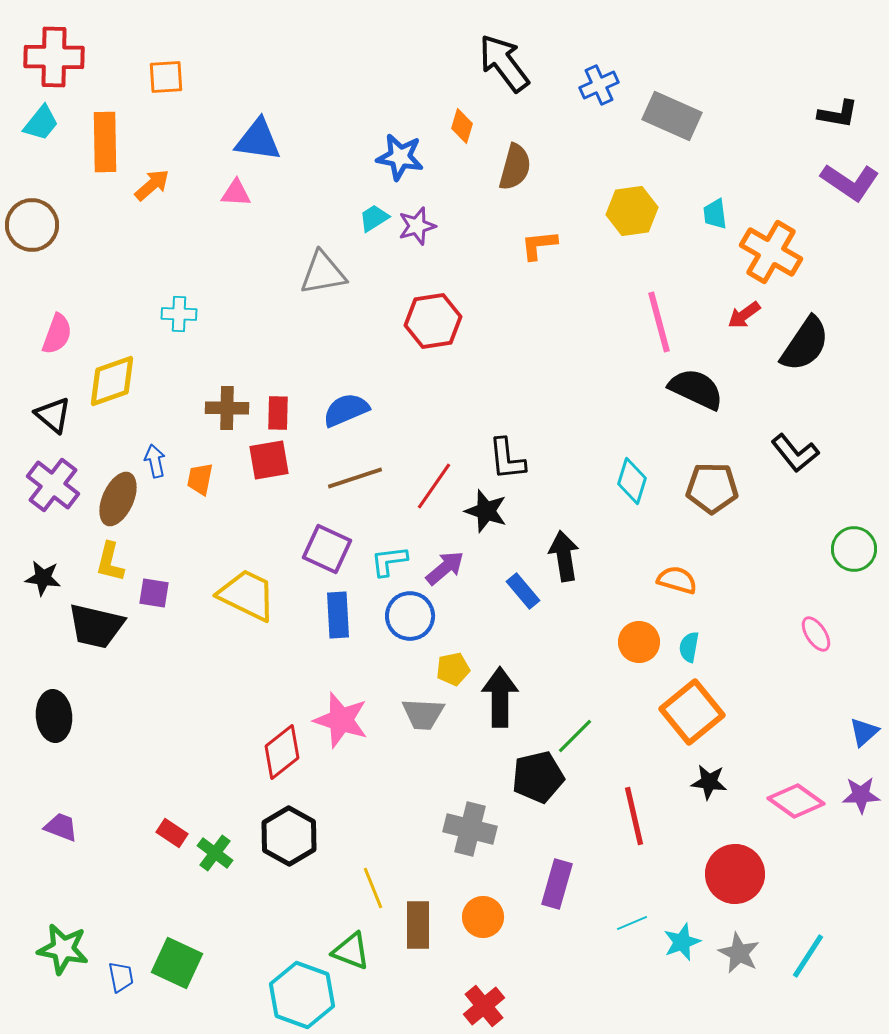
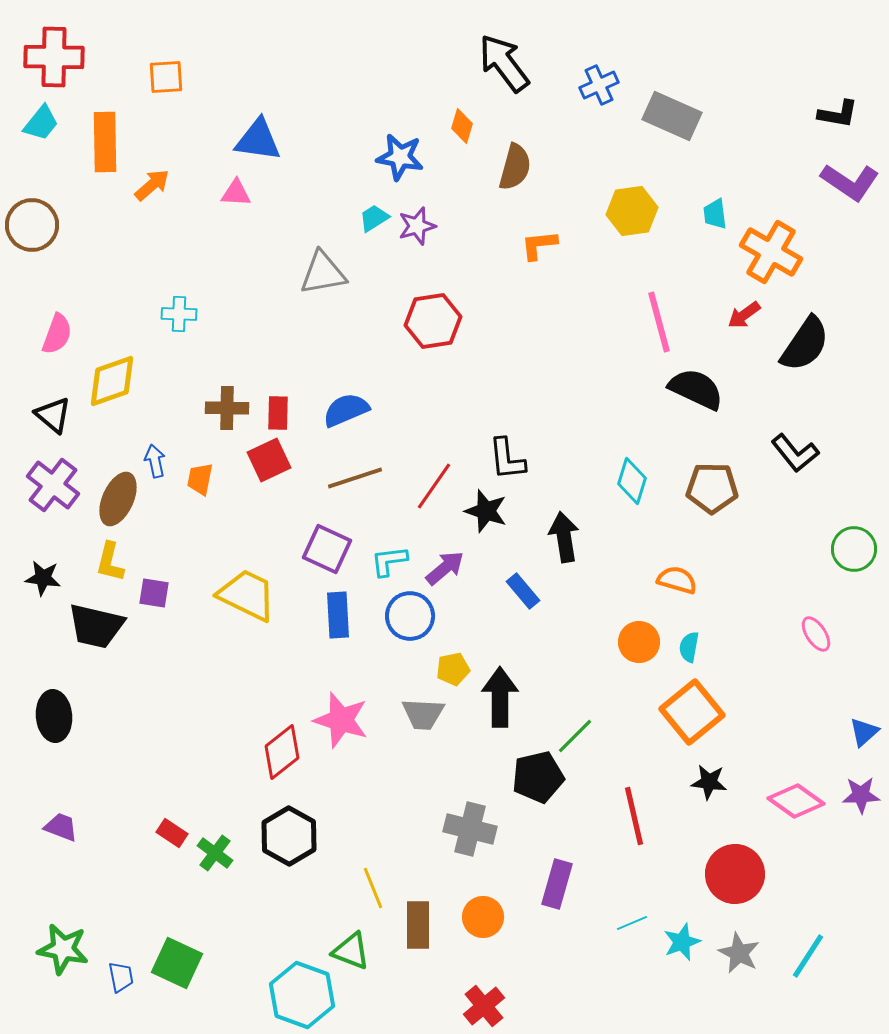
red square at (269, 460): rotated 15 degrees counterclockwise
black arrow at (564, 556): moved 19 px up
